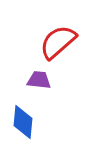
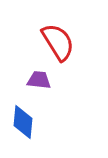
red semicircle: rotated 99 degrees clockwise
